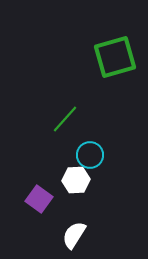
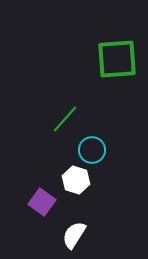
green square: moved 2 px right, 2 px down; rotated 12 degrees clockwise
cyan circle: moved 2 px right, 5 px up
white hexagon: rotated 20 degrees clockwise
purple square: moved 3 px right, 3 px down
